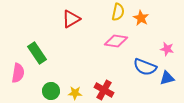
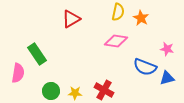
green rectangle: moved 1 px down
